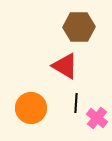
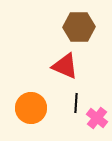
red triangle: rotated 8 degrees counterclockwise
